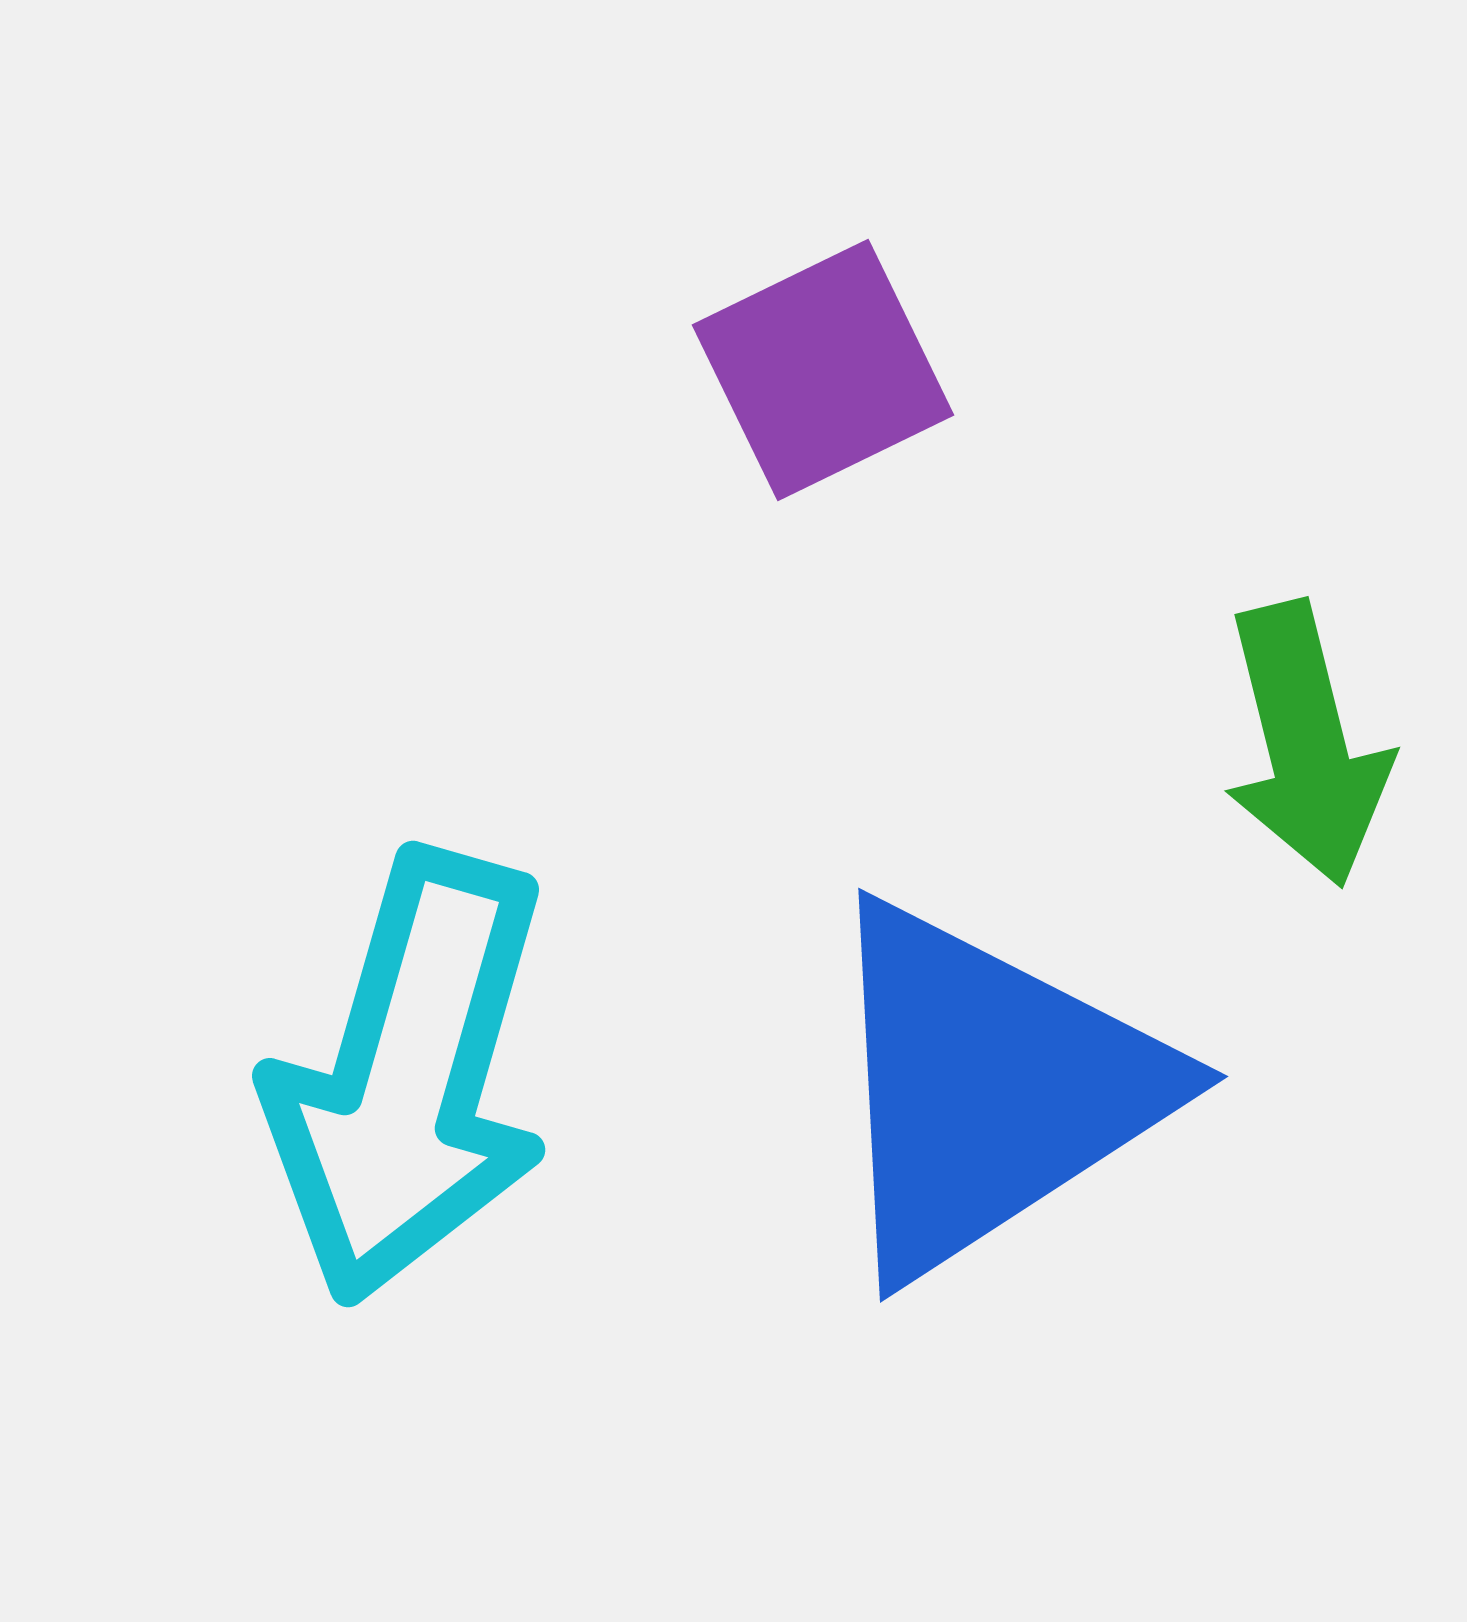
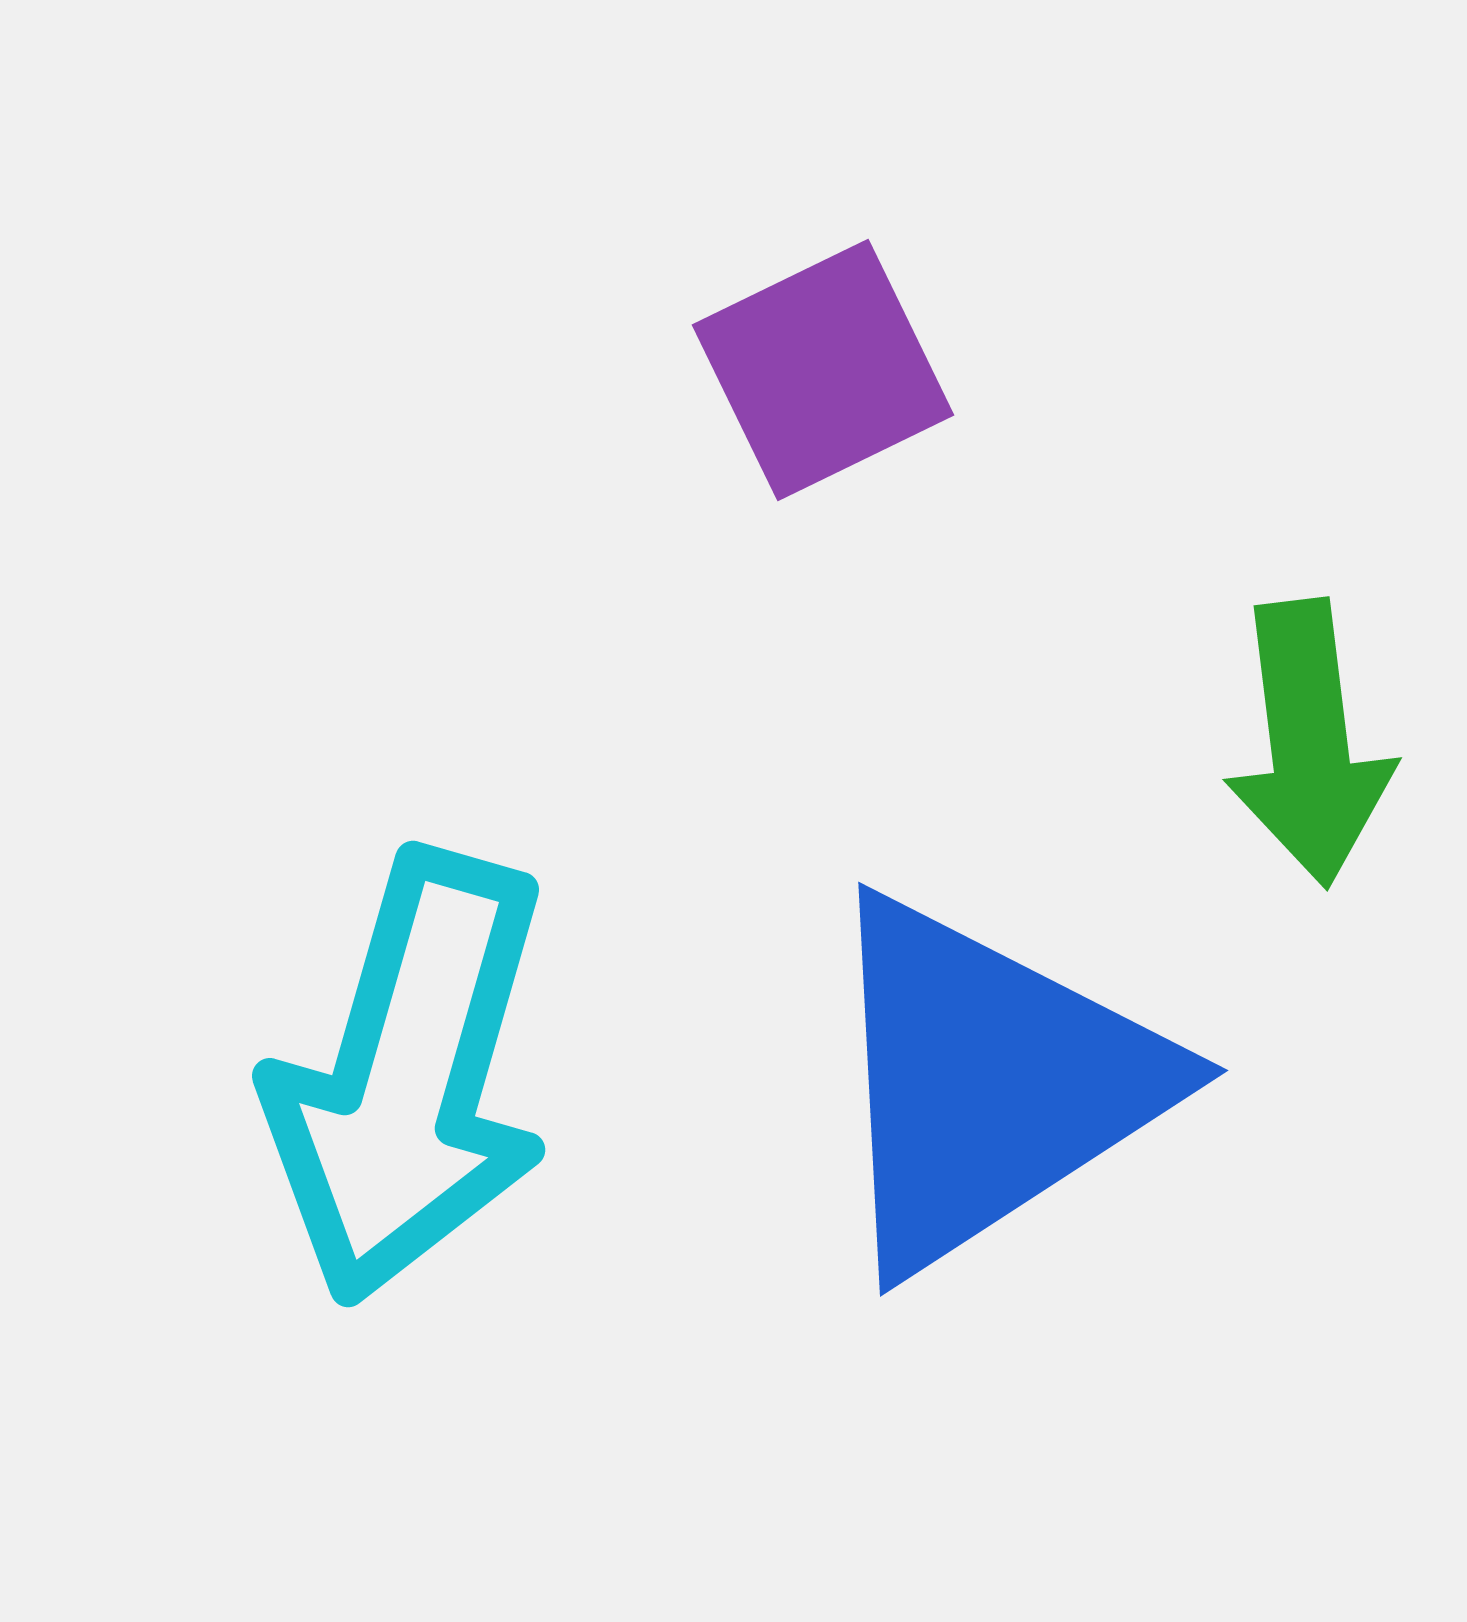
green arrow: moved 3 px right, 1 px up; rotated 7 degrees clockwise
blue triangle: moved 6 px up
